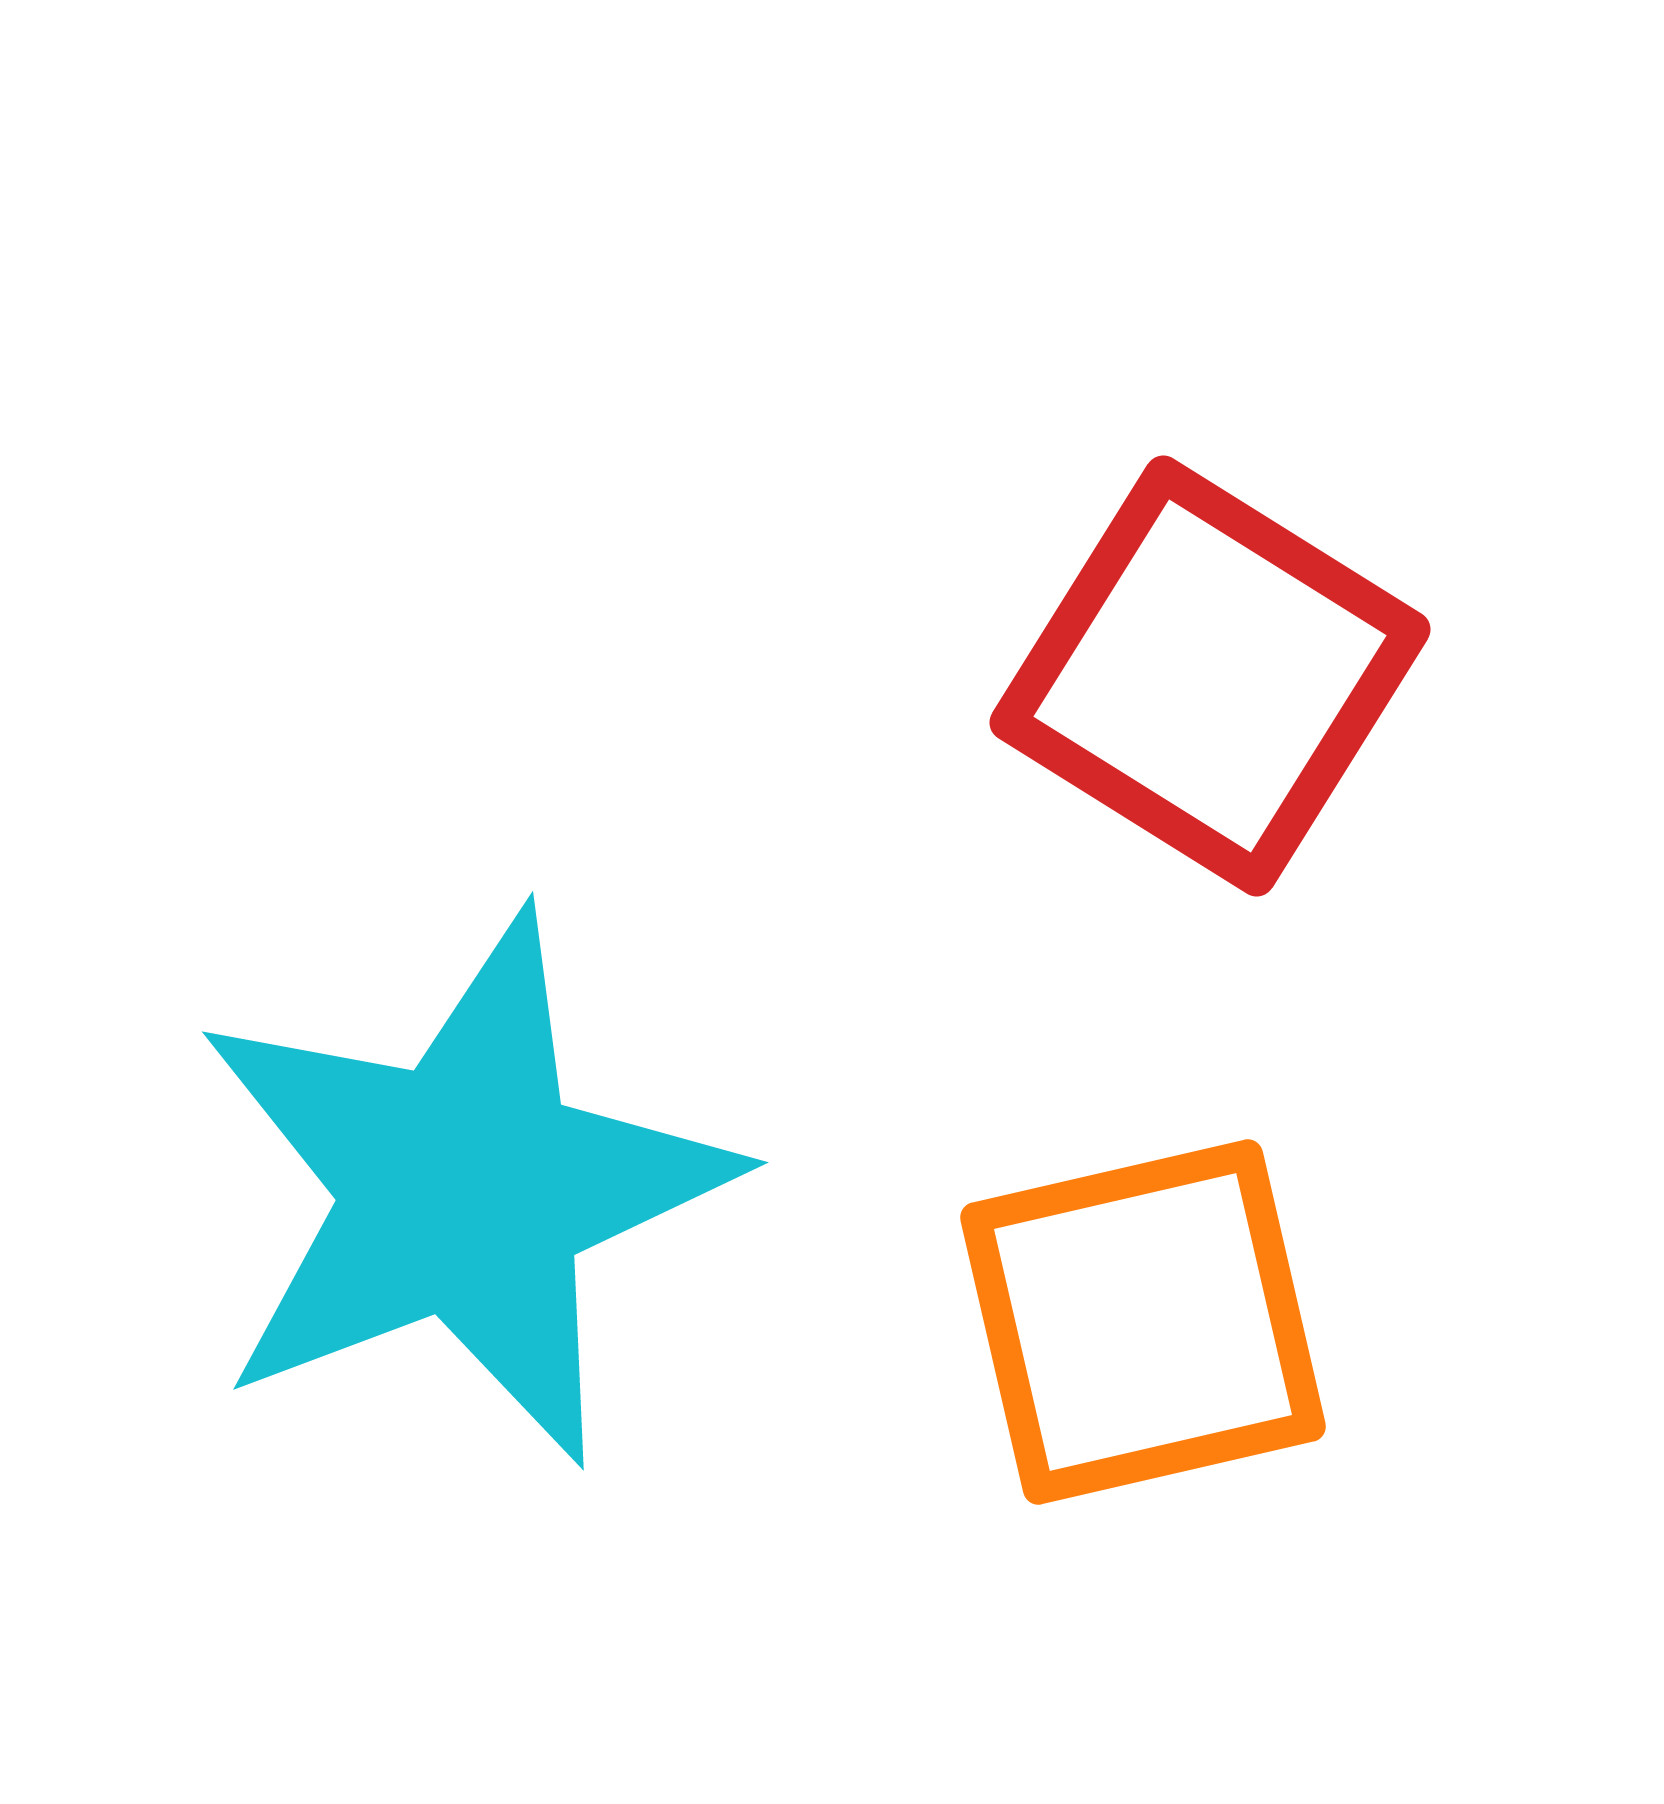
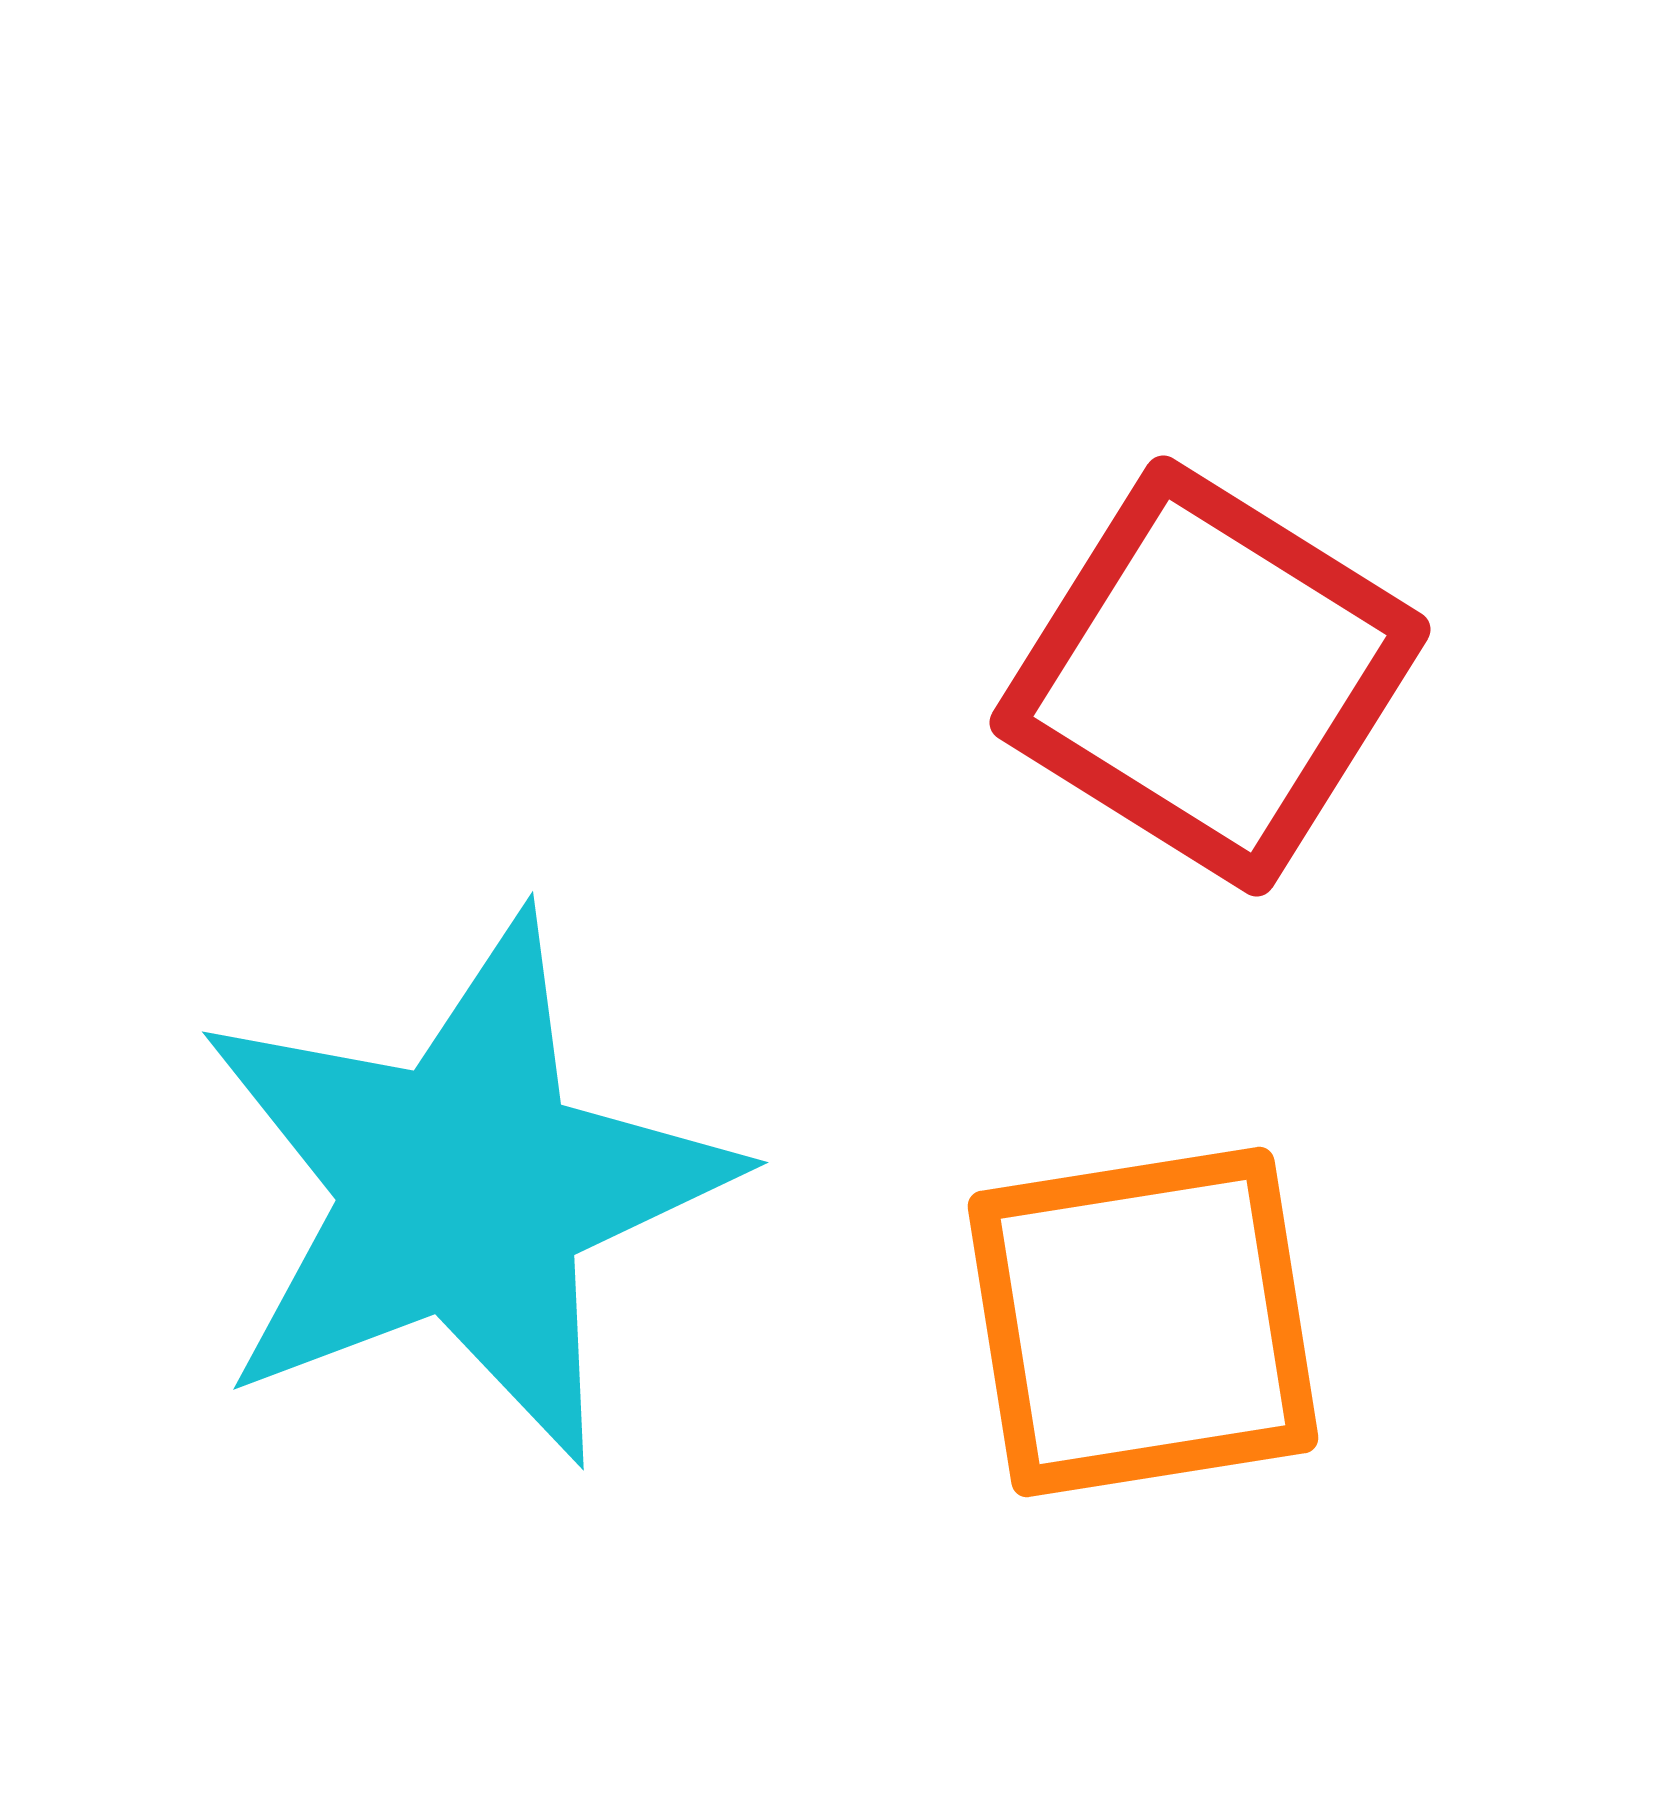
orange square: rotated 4 degrees clockwise
